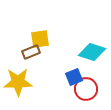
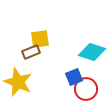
yellow star: rotated 24 degrees clockwise
